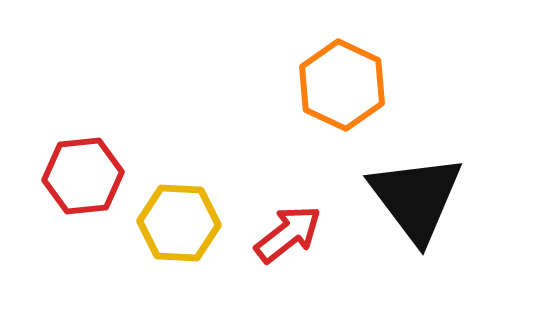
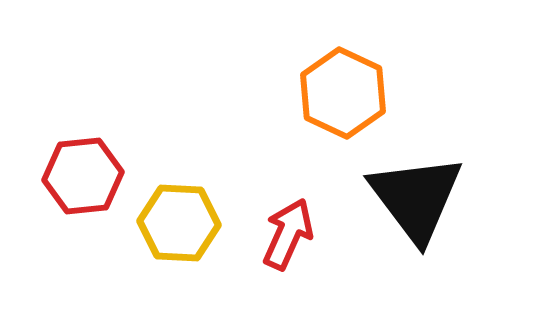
orange hexagon: moved 1 px right, 8 px down
red arrow: rotated 28 degrees counterclockwise
